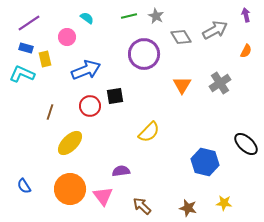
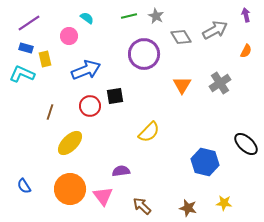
pink circle: moved 2 px right, 1 px up
